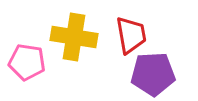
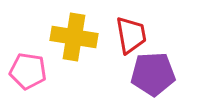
pink pentagon: moved 1 px right, 9 px down
